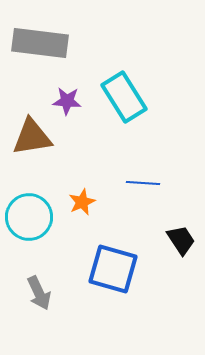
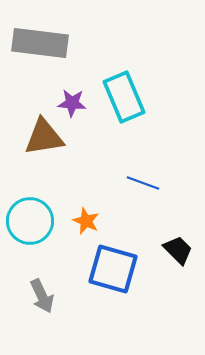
cyan rectangle: rotated 9 degrees clockwise
purple star: moved 5 px right, 2 px down
brown triangle: moved 12 px right
blue line: rotated 16 degrees clockwise
orange star: moved 4 px right, 19 px down; rotated 24 degrees counterclockwise
cyan circle: moved 1 px right, 4 px down
black trapezoid: moved 3 px left, 10 px down; rotated 12 degrees counterclockwise
gray arrow: moved 3 px right, 3 px down
